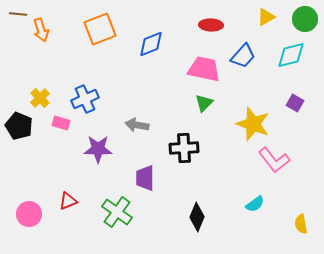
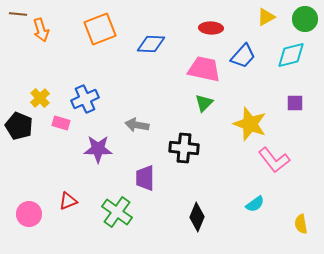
red ellipse: moved 3 px down
blue diamond: rotated 24 degrees clockwise
purple square: rotated 30 degrees counterclockwise
yellow star: moved 3 px left
black cross: rotated 8 degrees clockwise
